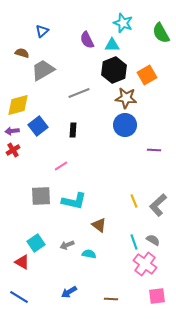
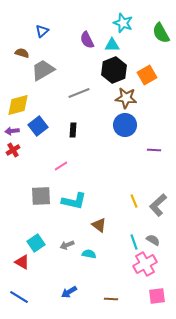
pink cross: rotated 25 degrees clockwise
